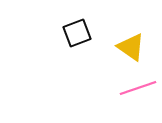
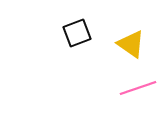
yellow triangle: moved 3 px up
